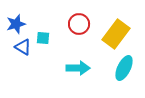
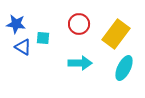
blue star: rotated 24 degrees clockwise
cyan arrow: moved 2 px right, 5 px up
